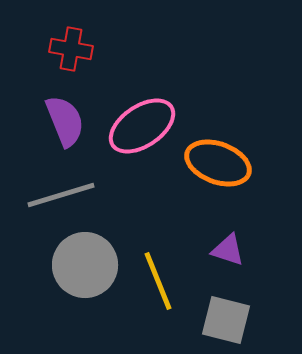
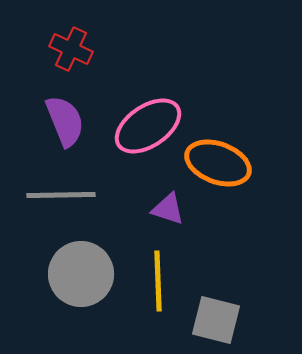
red cross: rotated 15 degrees clockwise
pink ellipse: moved 6 px right
gray line: rotated 16 degrees clockwise
purple triangle: moved 60 px left, 41 px up
gray circle: moved 4 px left, 9 px down
yellow line: rotated 20 degrees clockwise
gray square: moved 10 px left
